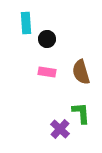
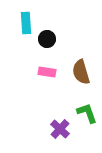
green L-shape: moved 6 px right; rotated 15 degrees counterclockwise
